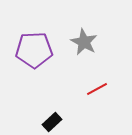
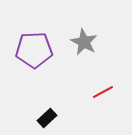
red line: moved 6 px right, 3 px down
black rectangle: moved 5 px left, 4 px up
